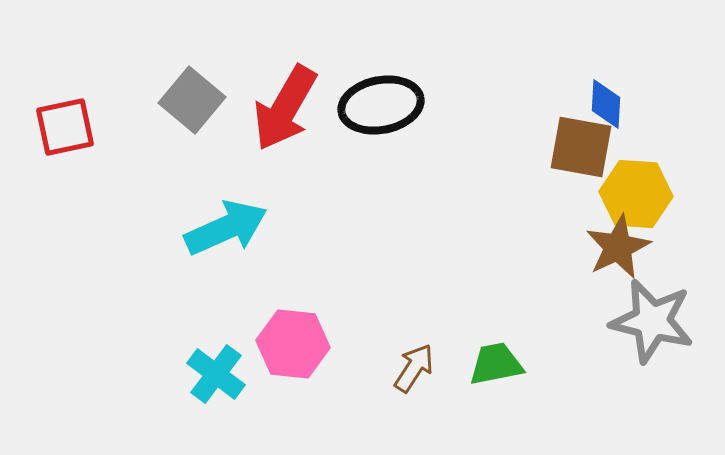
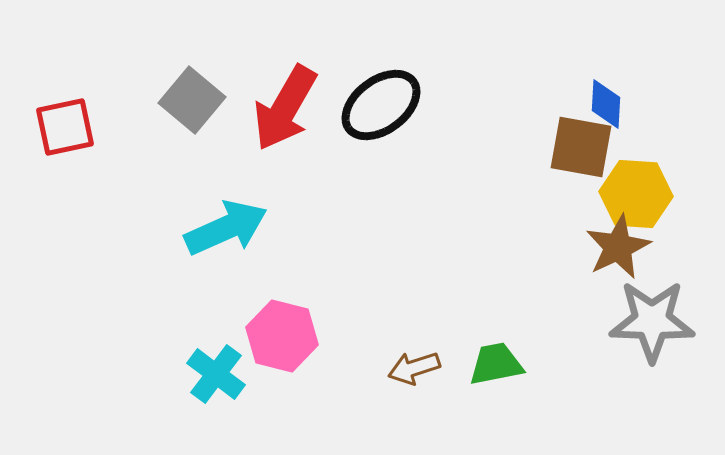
black ellipse: rotated 26 degrees counterclockwise
gray star: rotated 12 degrees counterclockwise
pink hexagon: moved 11 px left, 8 px up; rotated 8 degrees clockwise
brown arrow: rotated 141 degrees counterclockwise
